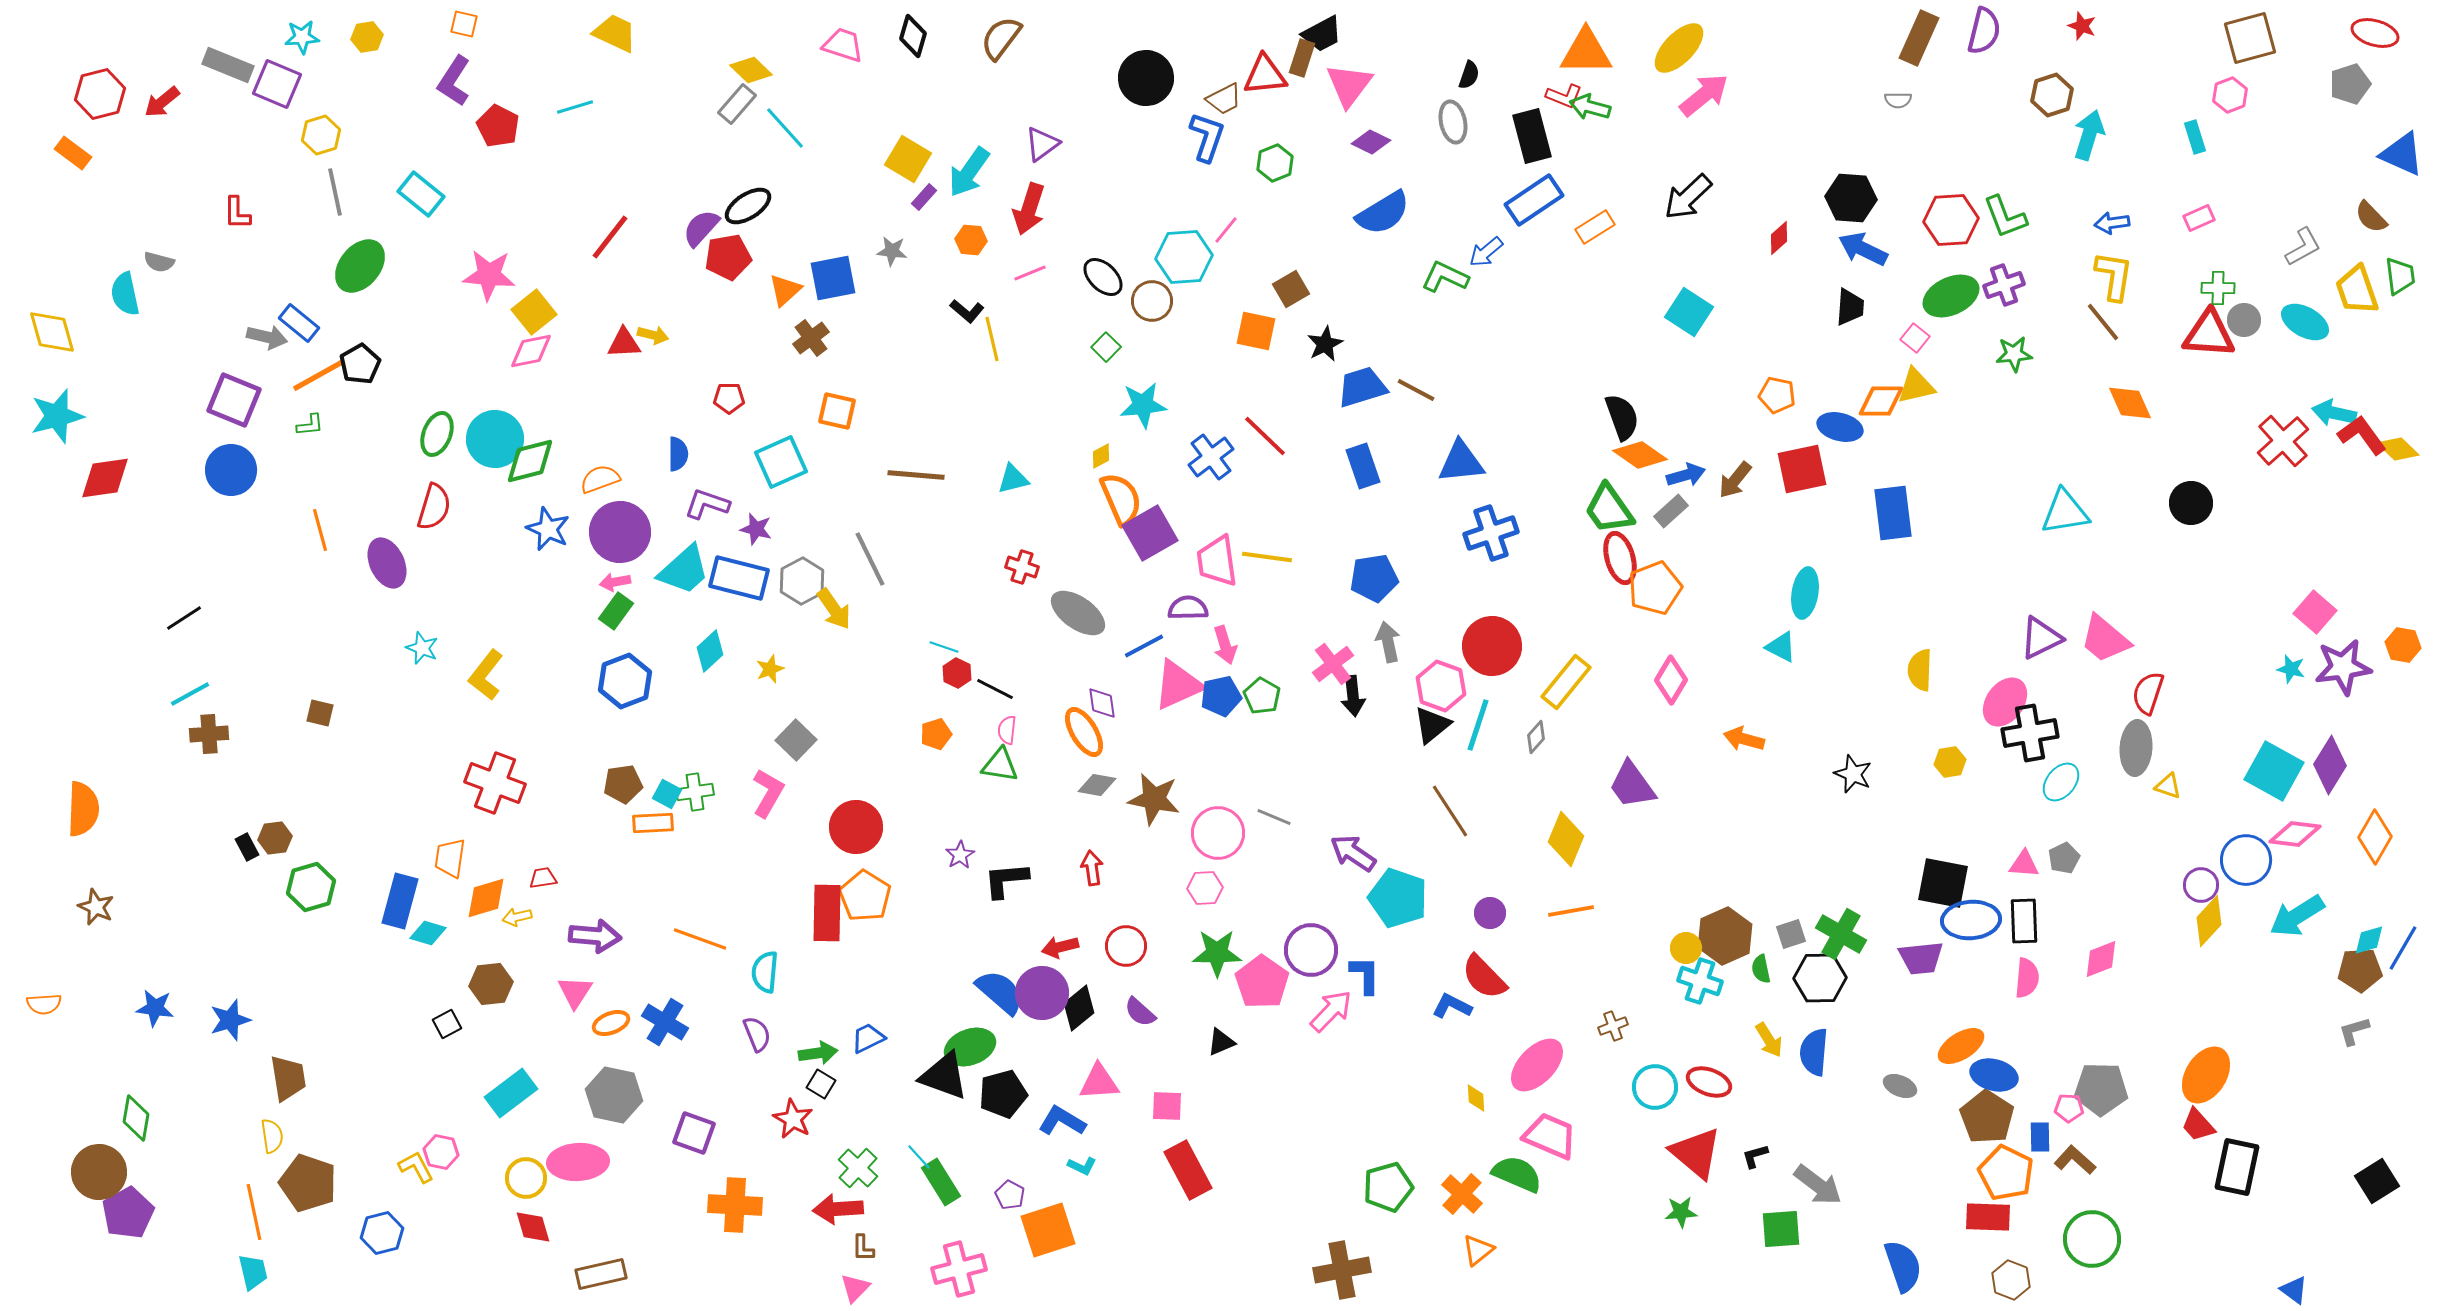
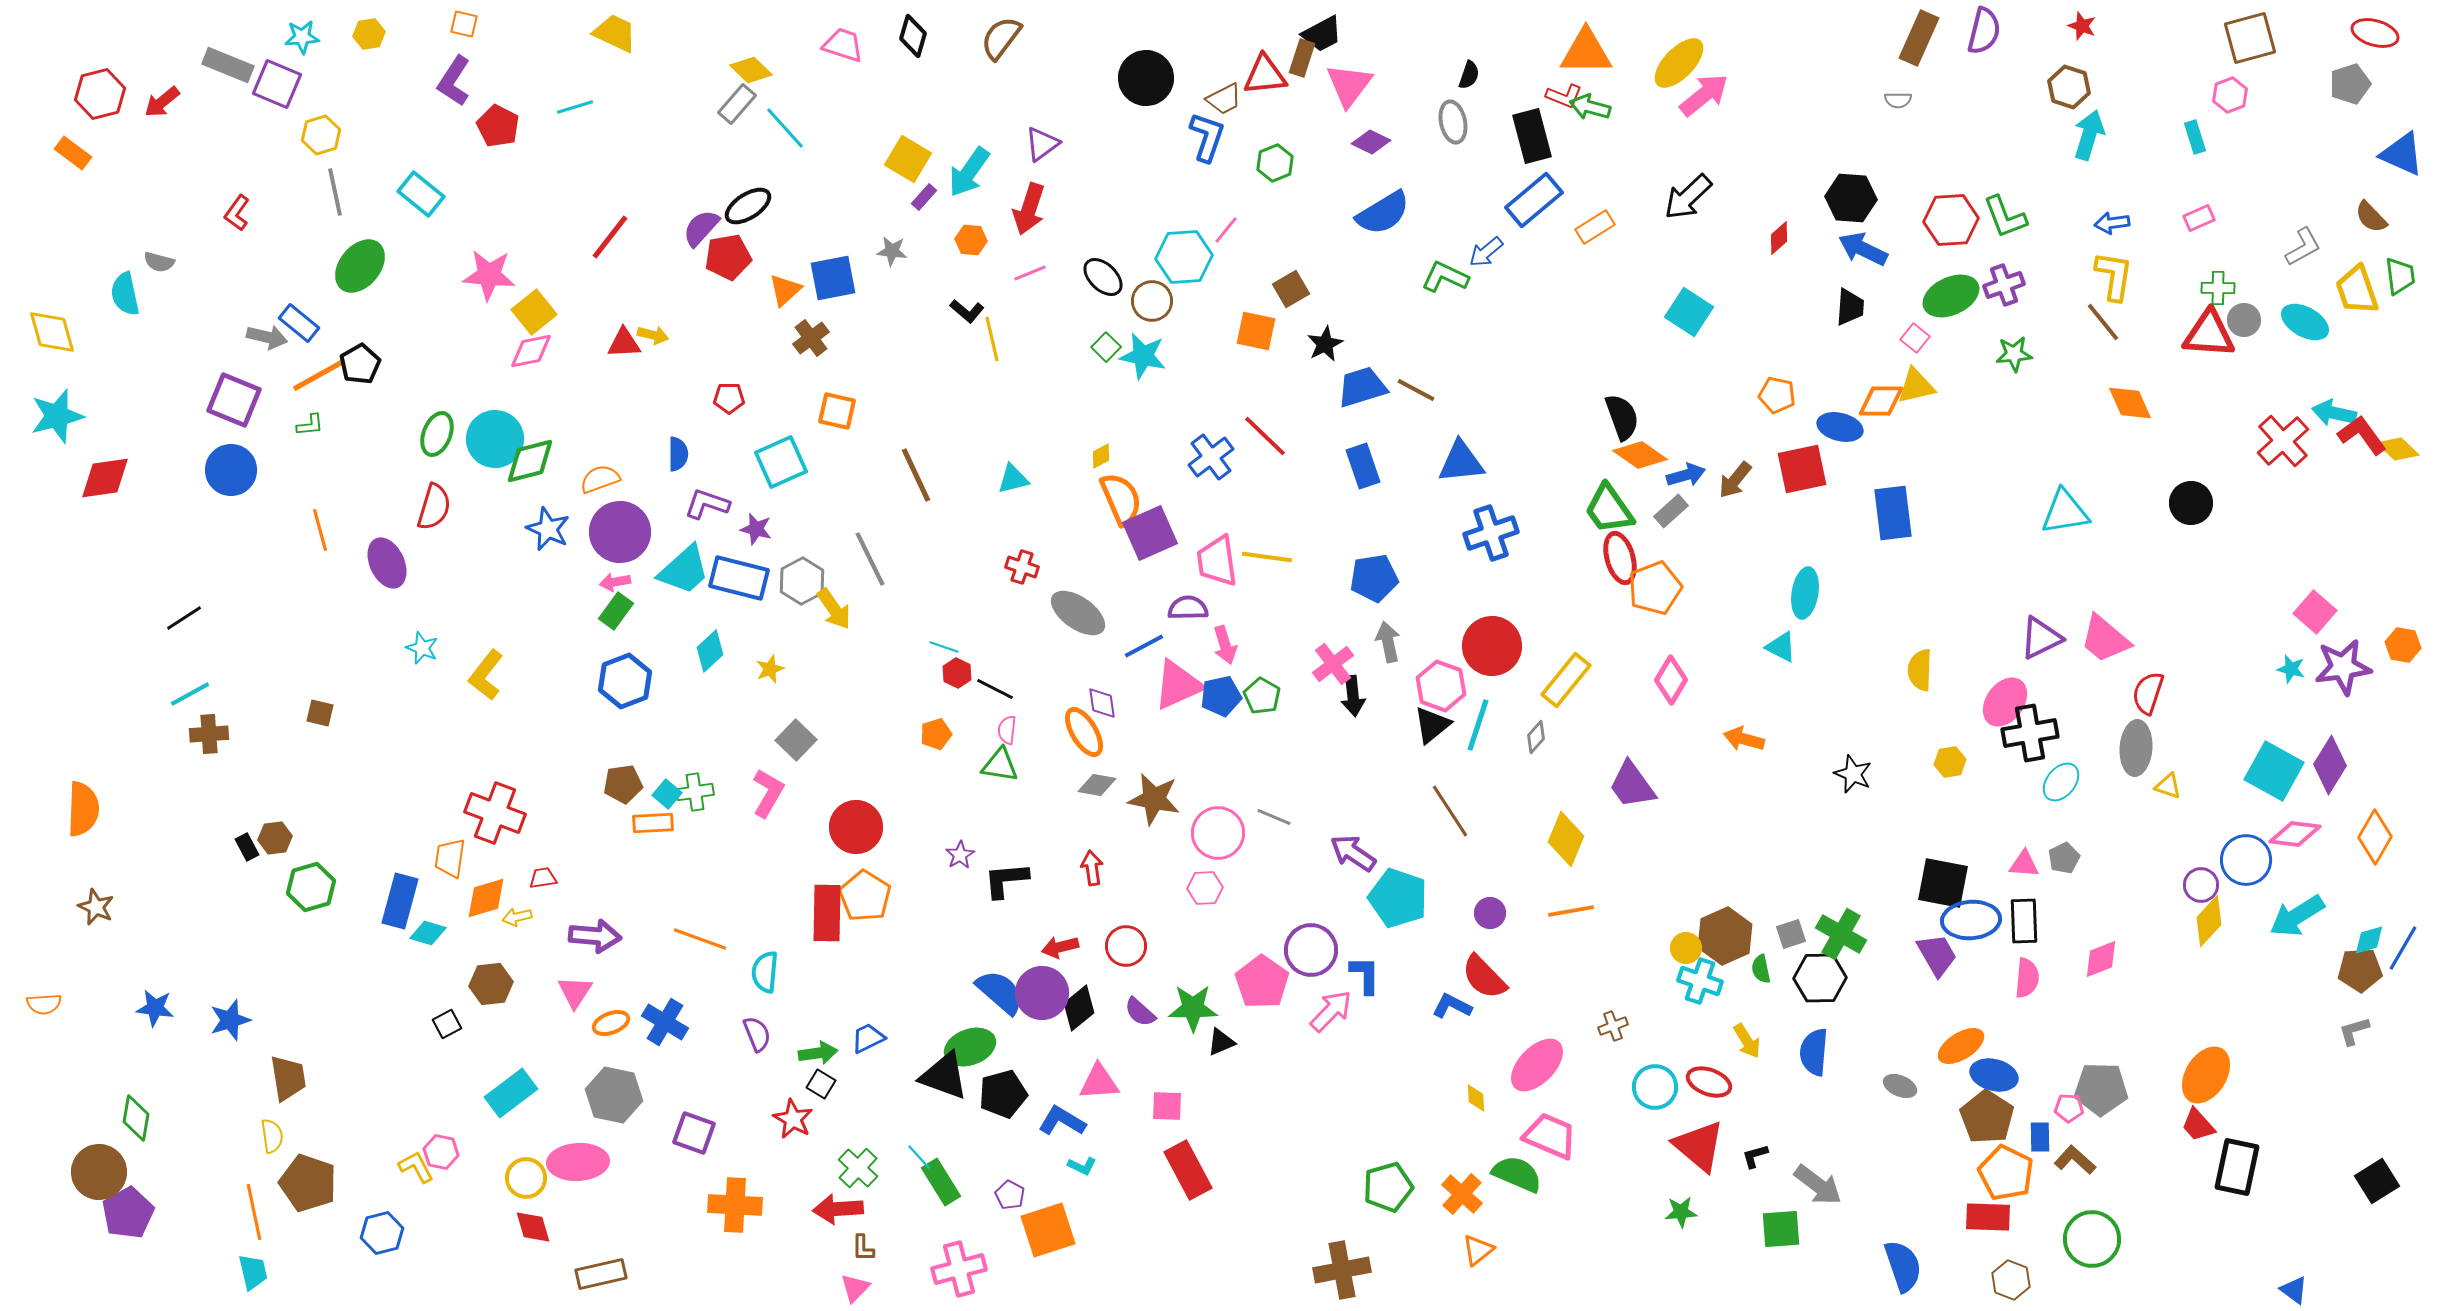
yellow hexagon at (367, 37): moved 2 px right, 3 px up
yellow ellipse at (1679, 48): moved 15 px down
brown hexagon at (2052, 95): moved 17 px right, 8 px up; rotated 24 degrees counterclockwise
blue rectangle at (1534, 200): rotated 6 degrees counterclockwise
red L-shape at (237, 213): rotated 36 degrees clockwise
cyan star at (1143, 405): moved 49 px up; rotated 18 degrees clockwise
brown line at (916, 475): rotated 60 degrees clockwise
purple square at (1150, 533): rotated 6 degrees clockwise
yellow rectangle at (1566, 682): moved 2 px up
red cross at (495, 783): moved 30 px down
cyan square at (667, 794): rotated 12 degrees clockwise
green star at (1217, 953): moved 24 px left, 55 px down
purple trapezoid at (1921, 958): moved 16 px right, 3 px up; rotated 114 degrees counterclockwise
yellow arrow at (1769, 1040): moved 22 px left, 1 px down
red triangle at (1696, 1153): moved 3 px right, 7 px up
